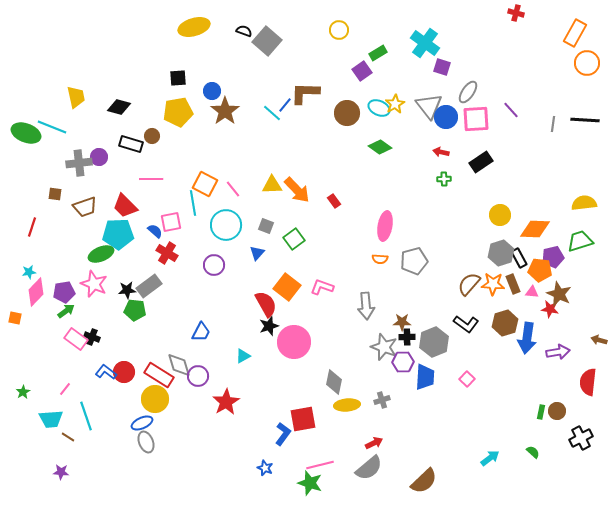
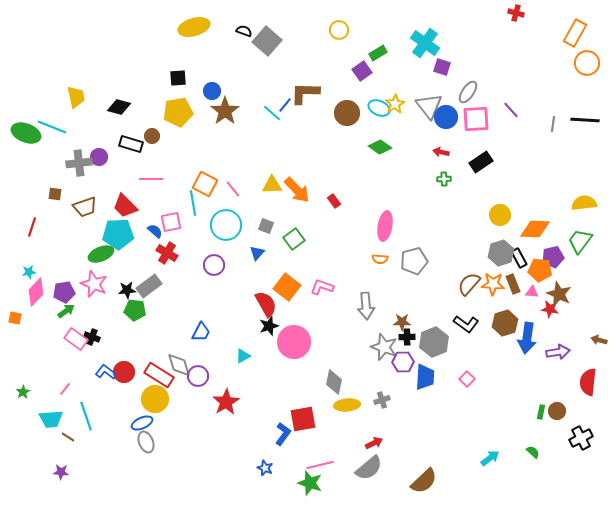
green trapezoid at (580, 241): rotated 36 degrees counterclockwise
